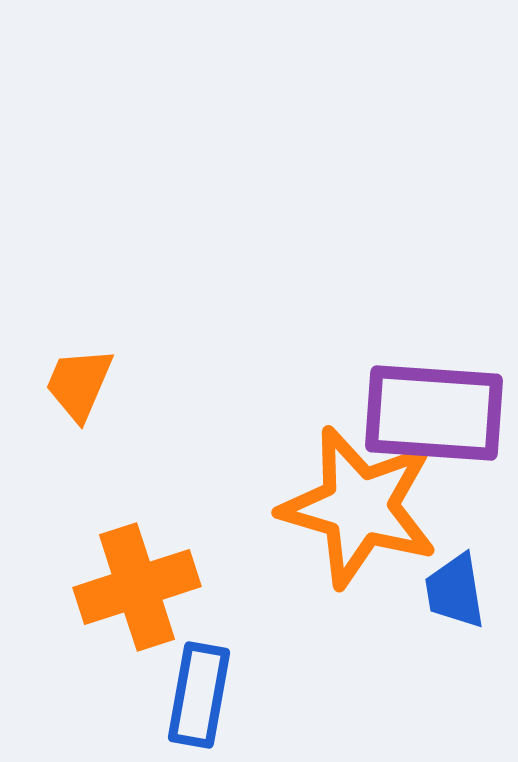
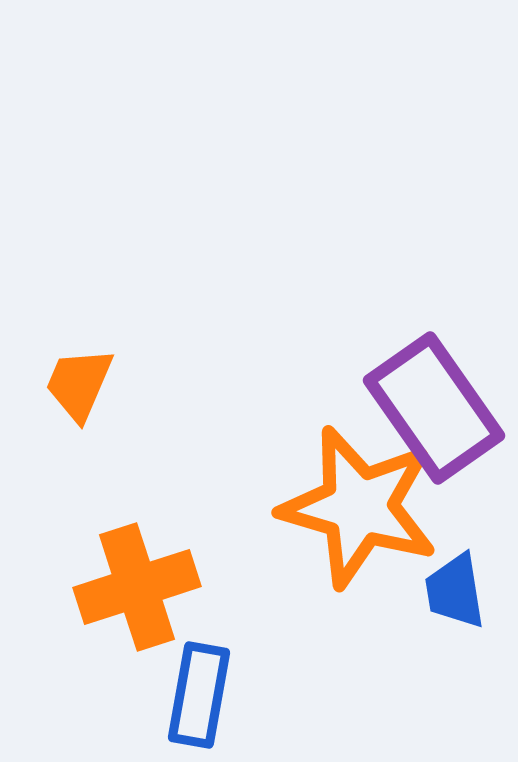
purple rectangle: moved 5 px up; rotated 51 degrees clockwise
